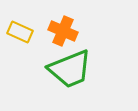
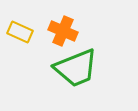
green trapezoid: moved 6 px right, 1 px up
